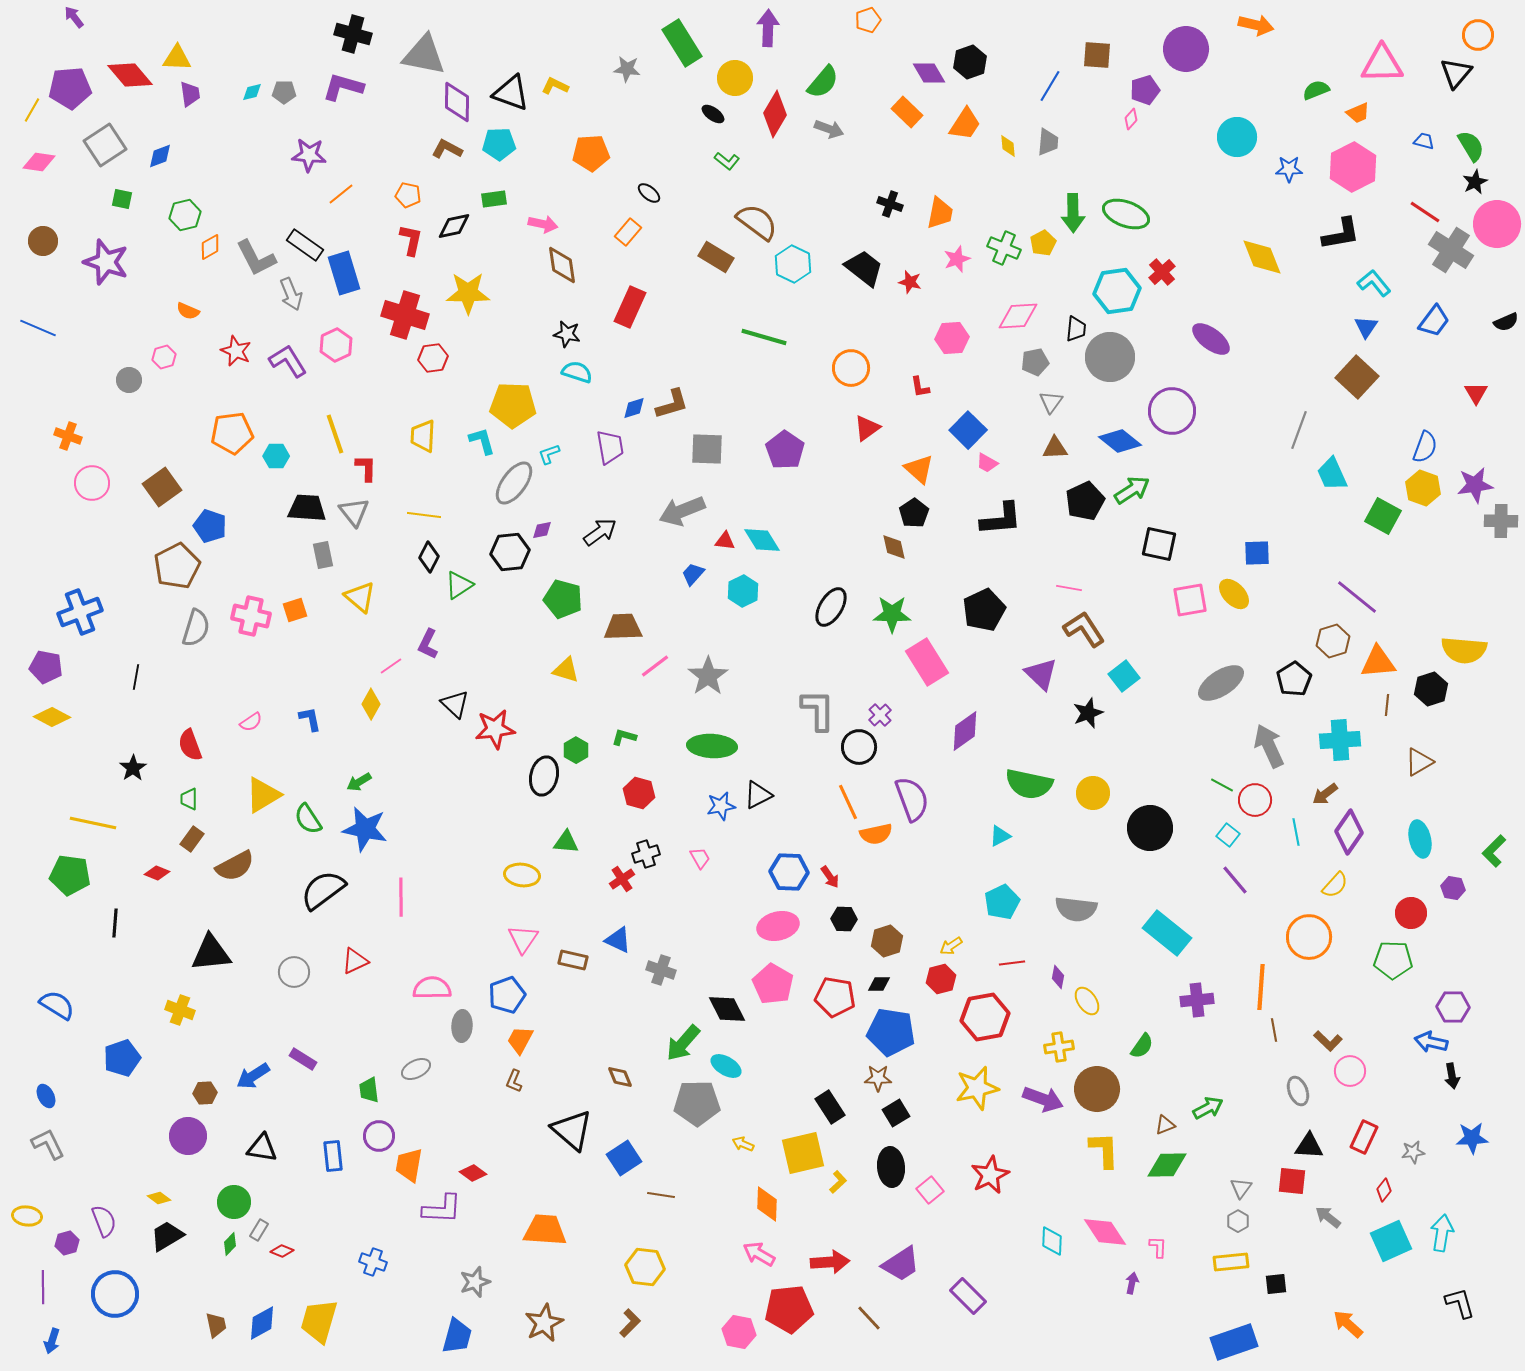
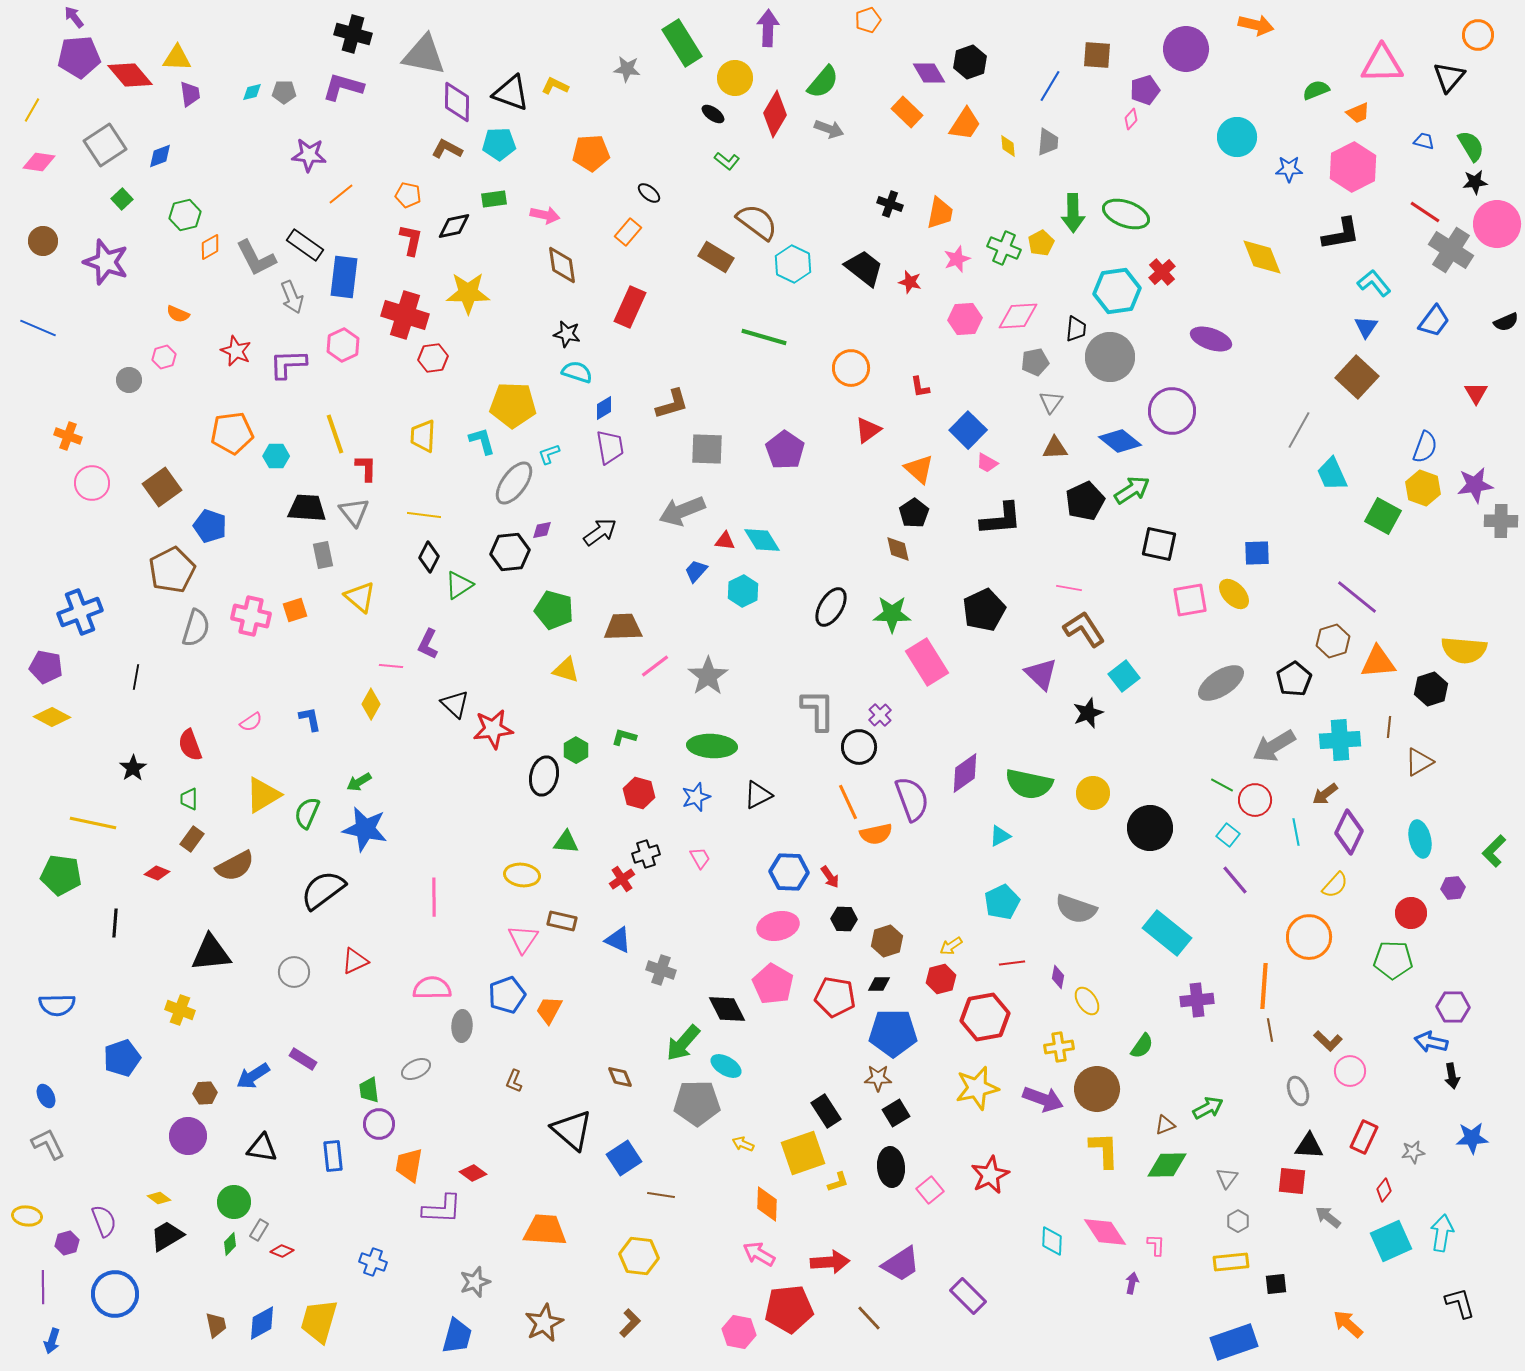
black triangle at (1456, 73): moved 7 px left, 4 px down
purple pentagon at (70, 88): moved 9 px right, 31 px up
black star at (1475, 182): rotated 20 degrees clockwise
green square at (122, 199): rotated 35 degrees clockwise
pink arrow at (543, 224): moved 2 px right, 9 px up
yellow pentagon at (1043, 243): moved 2 px left
blue rectangle at (344, 273): moved 4 px down; rotated 24 degrees clockwise
gray arrow at (291, 294): moved 1 px right, 3 px down
orange semicircle at (188, 311): moved 10 px left, 3 px down
pink hexagon at (952, 338): moved 13 px right, 19 px up
purple ellipse at (1211, 339): rotated 18 degrees counterclockwise
pink hexagon at (336, 345): moved 7 px right
purple L-shape at (288, 361): moved 3 px down; rotated 60 degrees counterclockwise
blue diamond at (634, 408): moved 30 px left; rotated 15 degrees counterclockwise
red triangle at (867, 428): moved 1 px right, 2 px down
gray line at (1299, 430): rotated 9 degrees clockwise
brown diamond at (894, 547): moved 4 px right, 2 px down
brown pentagon at (177, 566): moved 5 px left, 4 px down
blue trapezoid at (693, 574): moved 3 px right, 3 px up
green pentagon at (563, 599): moved 9 px left, 11 px down
pink line at (391, 666): rotated 40 degrees clockwise
brown line at (1387, 705): moved 2 px right, 22 px down
red star at (495, 729): moved 2 px left
purple diamond at (965, 731): moved 42 px down
gray arrow at (1269, 746): moved 5 px right; rotated 96 degrees counterclockwise
blue star at (721, 806): moved 25 px left, 9 px up; rotated 8 degrees counterclockwise
green semicircle at (308, 819): moved 1 px left, 6 px up; rotated 56 degrees clockwise
purple diamond at (1349, 832): rotated 9 degrees counterclockwise
green pentagon at (70, 875): moved 9 px left
purple hexagon at (1453, 888): rotated 15 degrees counterclockwise
pink line at (401, 897): moved 33 px right
gray semicircle at (1076, 909): rotated 12 degrees clockwise
brown rectangle at (573, 960): moved 11 px left, 39 px up
orange line at (1261, 987): moved 3 px right, 1 px up
blue semicircle at (57, 1005): rotated 147 degrees clockwise
brown line at (1274, 1030): moved 4 px left
blue pentagon at (891, 1032): moved 2 px right, 1 px down; rotated 9 degrees counterclockwise
orange trapezoid at (520, 1040): moved 29 px right, 30 px up
black rectangle at (830, 1107): moved 4 px left, 4 px down
purple circle at (379, 1136): moved 12 px up
yellow square at (803, 1153): rotated 6 degrees counterclockwise
yellow L-shape at (838, 1182): rotated 25 degrees clockwise
gray triangle at (1241, 1188): moved 14 px left, 10 px up
pink L-shape at (1158, 1247): moved 2 px left, 2 px up
yellow hexagon at (645, 1267): moved 6 px left, 11 px up
